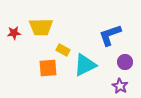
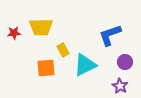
yellow rectangle: rotated 32 degrees clockwise
orange square: moved 2 px left
